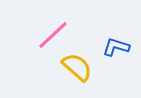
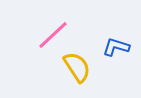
yellow semicircle: rotated 16 degrees clockwise
